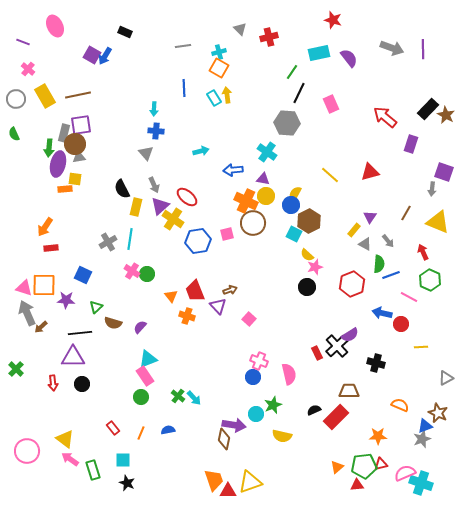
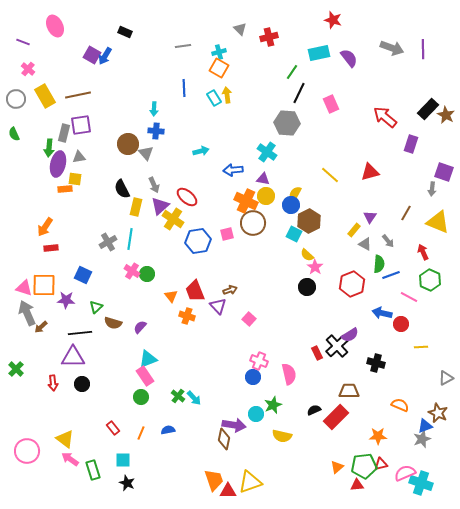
brown circle at (75, 144): moved 53 px right
pink star at (315, 267): rotated 21 degrees counterclockwise
